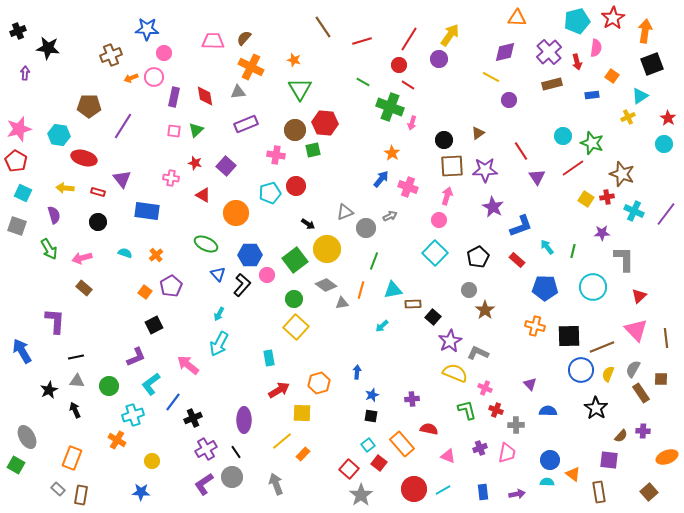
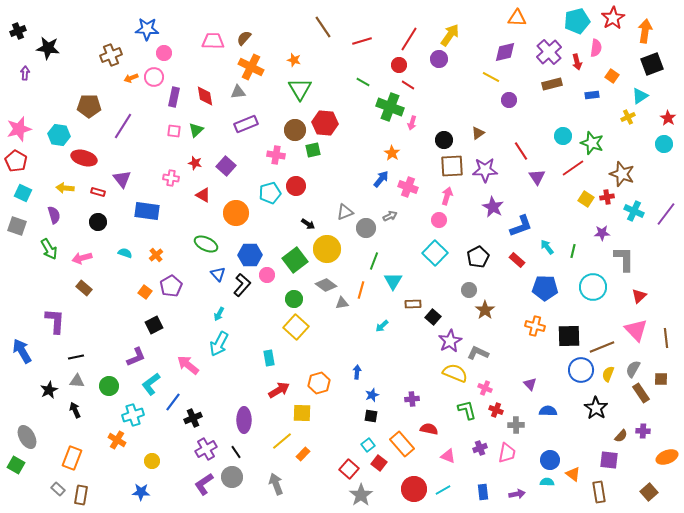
cyan triangle at (393, 290): moved 9 px up; rotated 48 degrees counterclockwise
